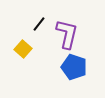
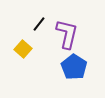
blue pentagon: rotated 15 degrees clockwise
